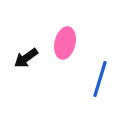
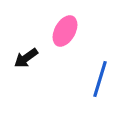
pink ellipse: moved 12 px up; rotated 16 degrees clockwise
